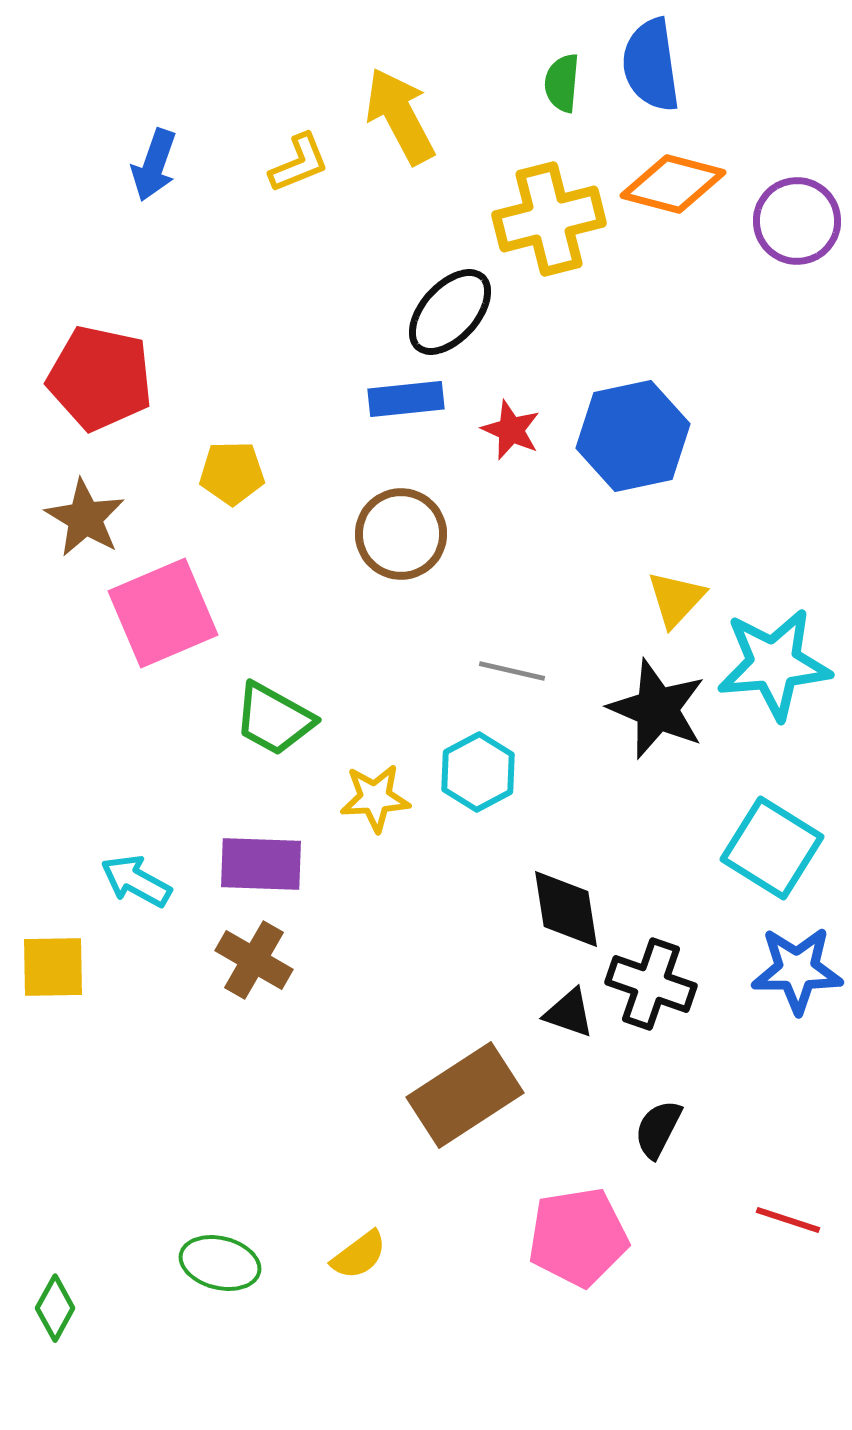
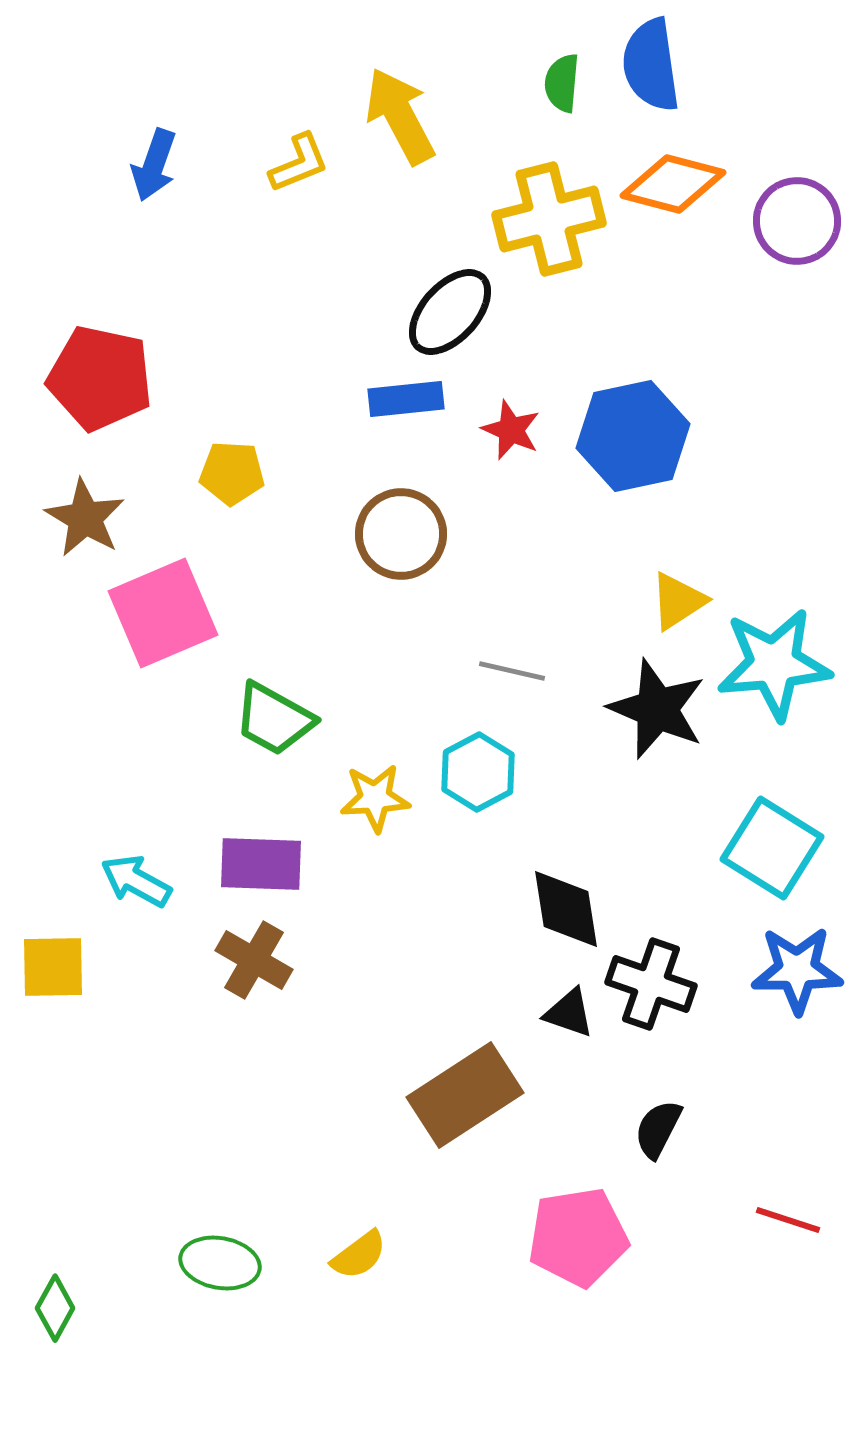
yellow pentagon: rotated 4 degrees clockwise
yellow triangle: moved 2 px right, 2 px down; rotated 14 degrees clockwise
green ellipse: rotated 4 degrees counterclockwise
